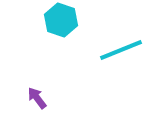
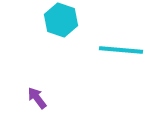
cyan line: rotated 27 degrees clockwise
